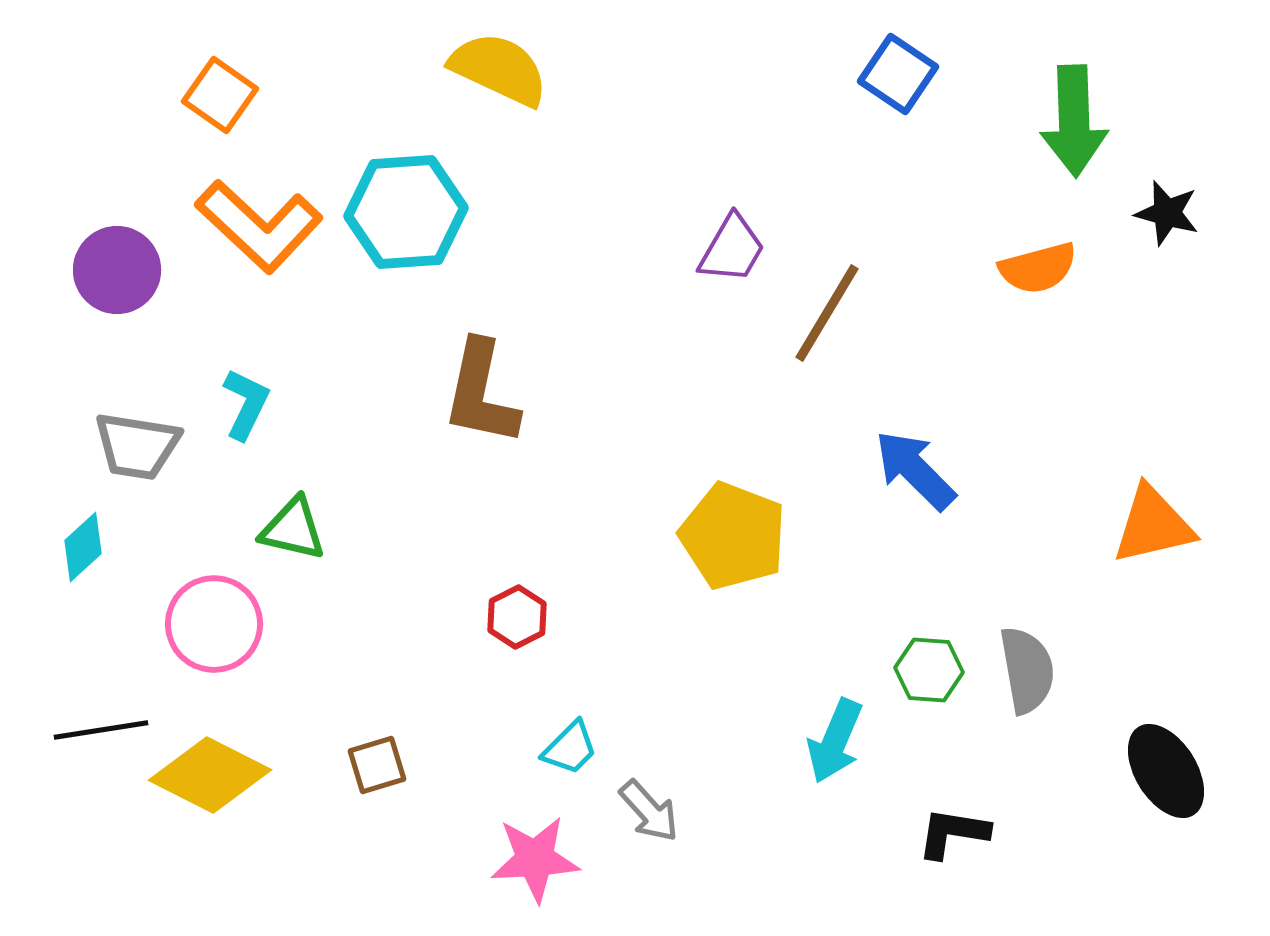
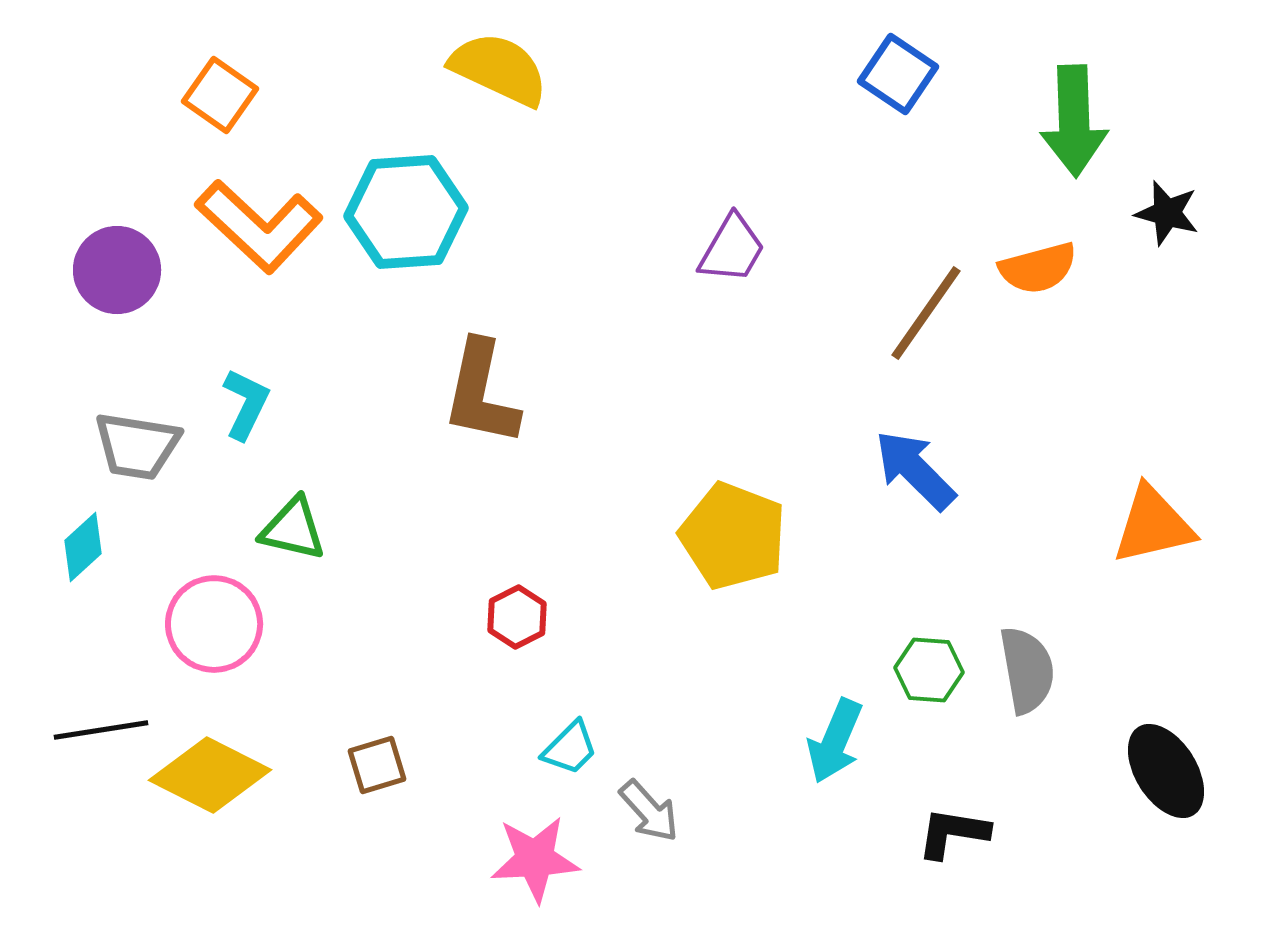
brown line: moved 99 px right; rotated 4 degrees clockwise
